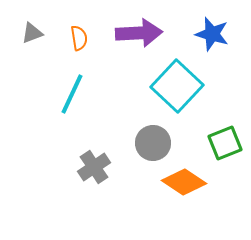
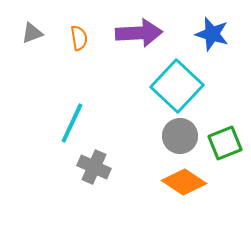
cyan line: moved 29 px down
gray circle: moved 27 px right, 7 px up
gray cross: rotated 32 degrees counterclockwise
